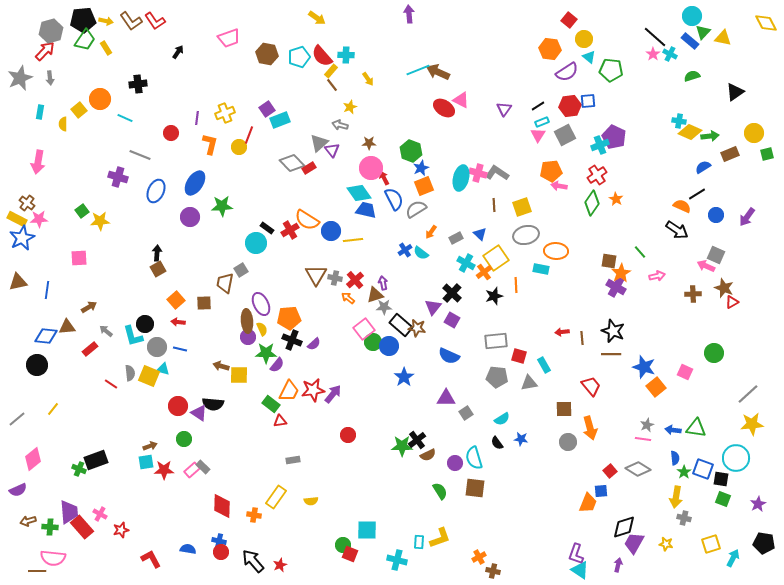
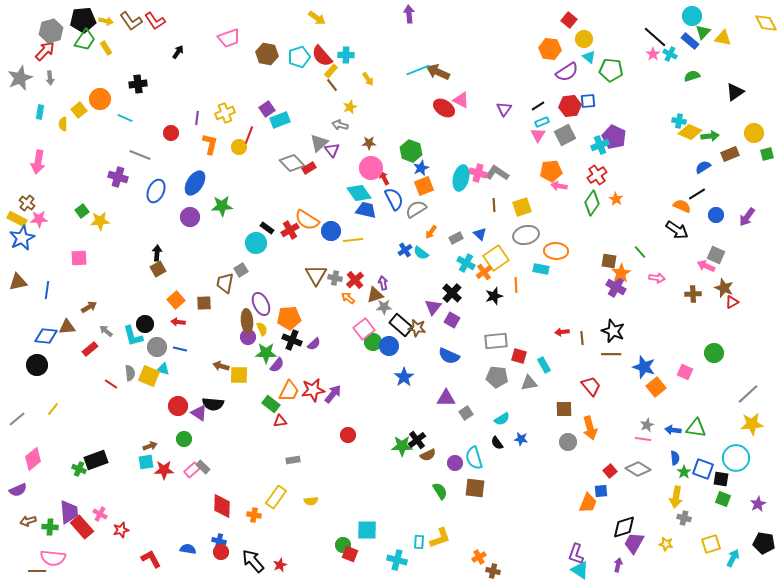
pink arrow at (657, 276): moved 2 px down; rotated 21 degrees clockwise
